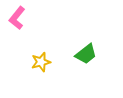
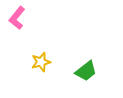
green trapezoid: moved 17 px down
